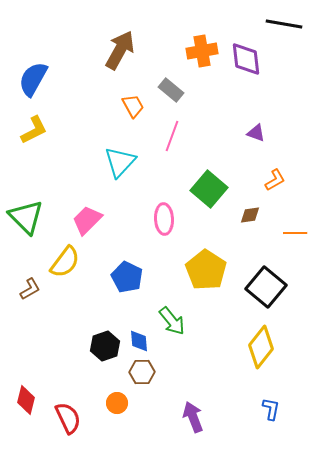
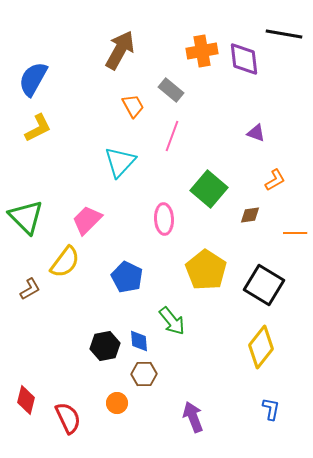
black line: moved 10 px down
purple diamond: moved 2 px left
yellow L-shape: moved 4 px right, 2 px up
black square: moved 2 px left, 2 px up; rotated 9 degrees counterclockwise
black hexagon: rotated 8 degrees clockwise
brown hexagon: moved 2 px right, 2 px down
